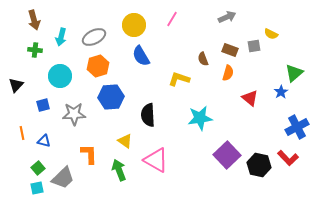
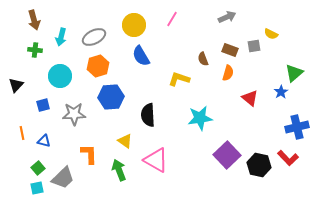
blue cross: rotated 15 degrees clockwise
